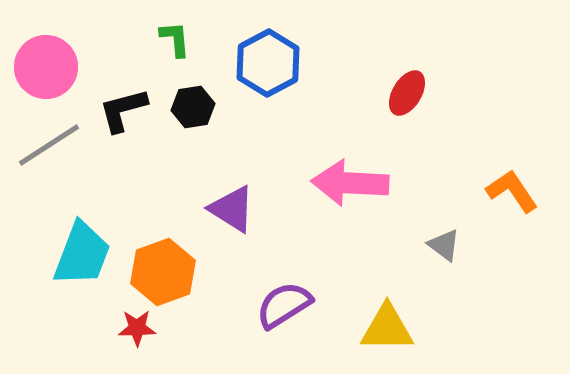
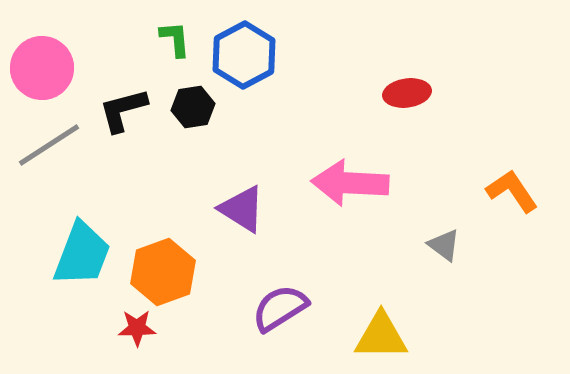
blue hexagon: moved 24 px left, 8 px up
pink circle: moved 4 px left, 1 px down
red ellipse: rotated 51 degrees clockwise
purple triangle: moved 10 px right
purple semicircle: moved 4 px left, 3 px down
yellow triangle: moved 6 px left, 8 px down
